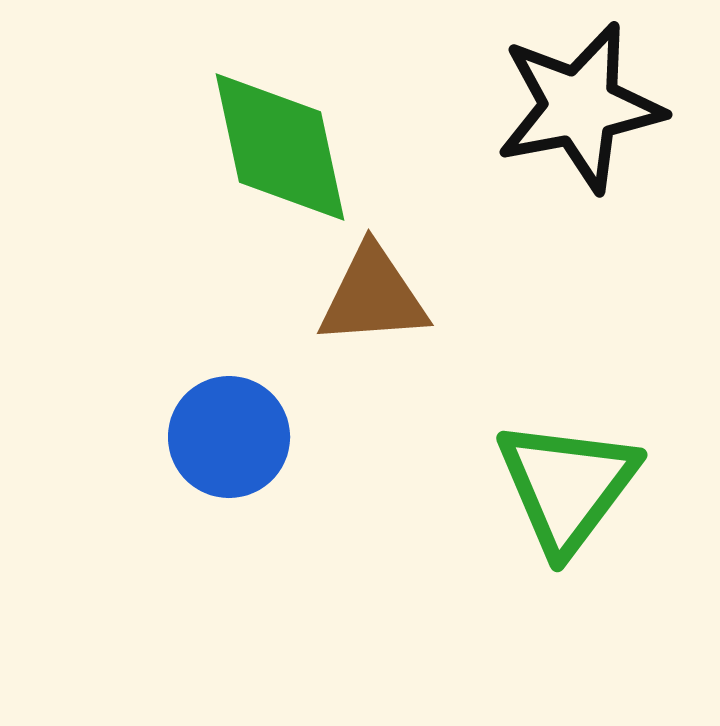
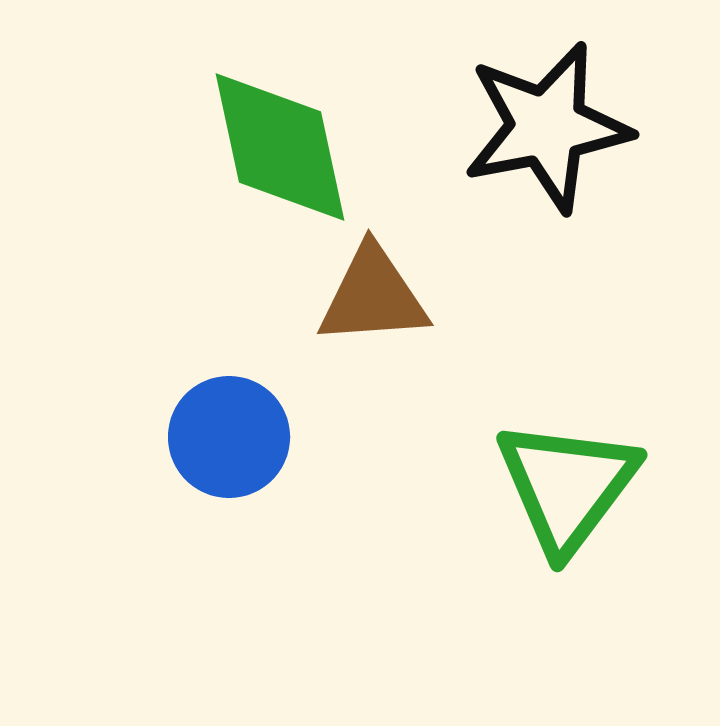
black star: moved 33 px left, 20 px down
